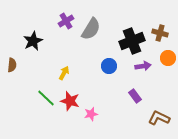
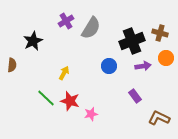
gray semicircle: moved 1 px up
orange circle: moved 2 px left
